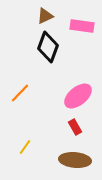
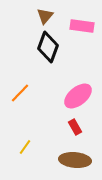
brown triangle: rotated 24 degrees counterclockwise
